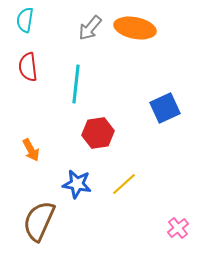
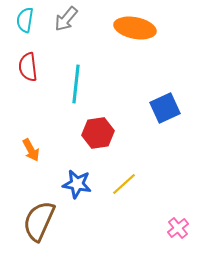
gray arrow: moved 24 px left, 9 px up
